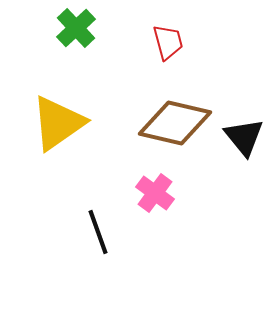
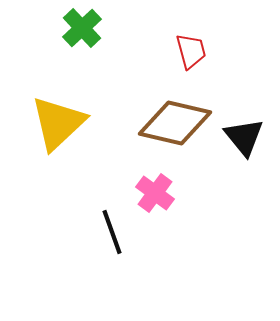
green cross: moved 6 px right
red trapezoid: moved 23 px right, 9 px down
yellow triangle: rotated 8 degrees counterclockwise
black line: moved 14 px right
